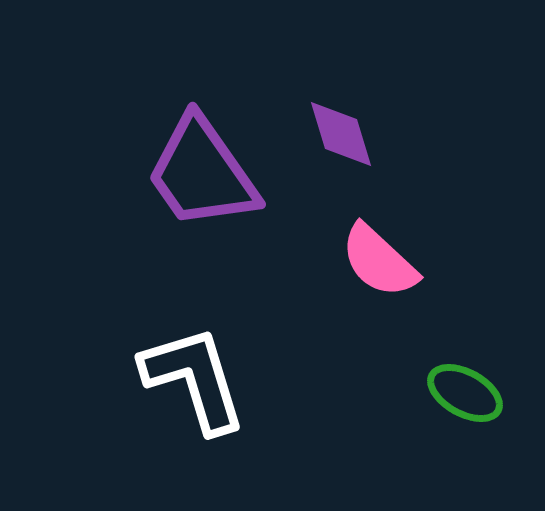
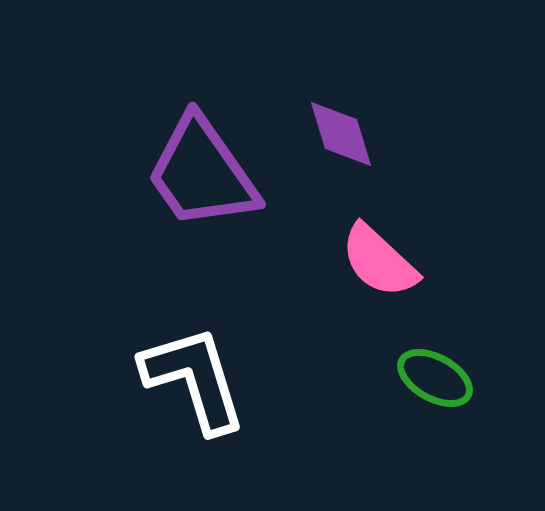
green ellipse: moved 30 px left, 15 px up
